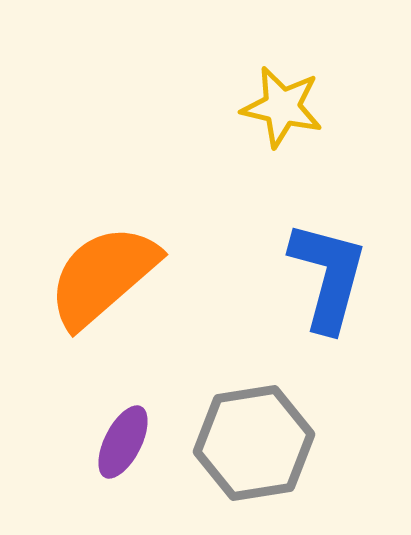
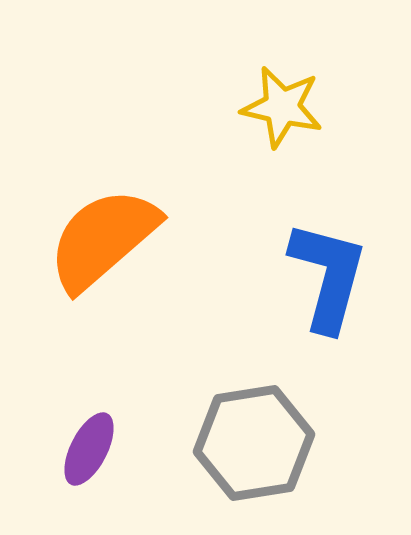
orange semicircle: moved 37 px up
purple ellipse: moved 34 px left, 7 px down
